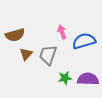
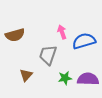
brown triangle: moved 21 px down
